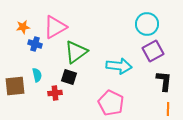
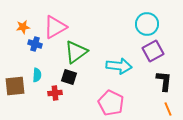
cyan semicircle: rotated 16 degrees clockwise
orange line: rotated 24 degrees counterclockwise
